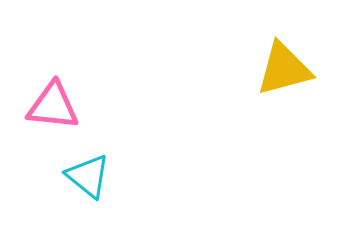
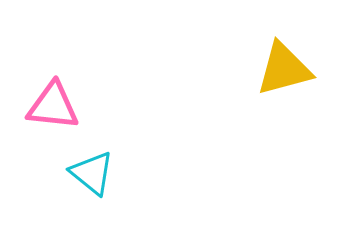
cyan triangle: moved 4 px right, 3 px up
